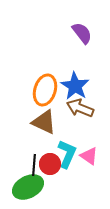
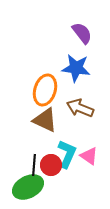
blue star: moved 1 px right, 18 px up; rotated 24 degrees counterclockwise
brown triangle: moved 1 px right, 2 px up
red circle: moved 1 px right, 1 px down
